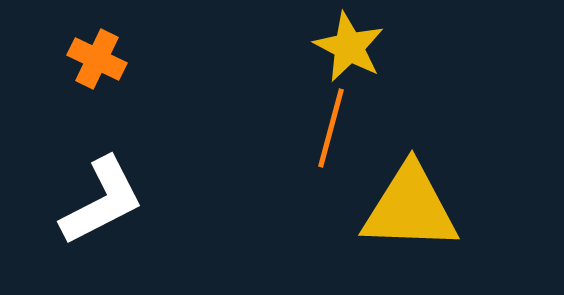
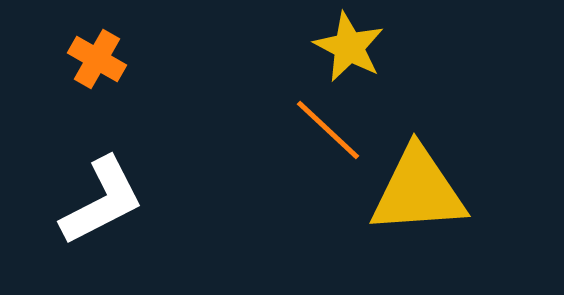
orange cross: rotated 4 degrees clockwise
orange line: moved 3 px left, 2 px down; rotated 62 degrees counterclockwise
yellow triangle: moved 8 px right, 17 px up; rotated 6 degrees counterclockwise
